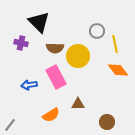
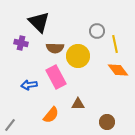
orange semicircle: rotated 18 degrees counterclockwise
